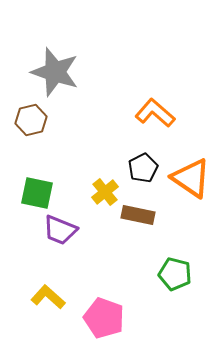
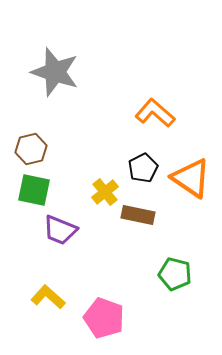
brown hexagon: moved 29 px down
green square: moved 3 px left, 3 px up
